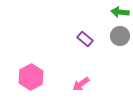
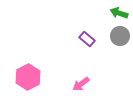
green arrow: moved 1 px left, 1 px down; rotated 12 degrees clockwise
purple rectangle: moved 2 px right
pink hexagon: moved 3 px left
